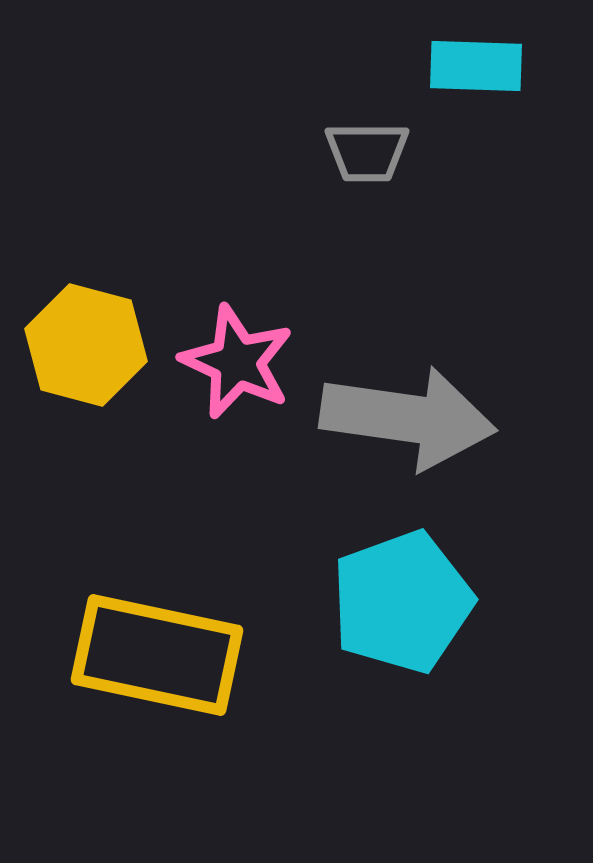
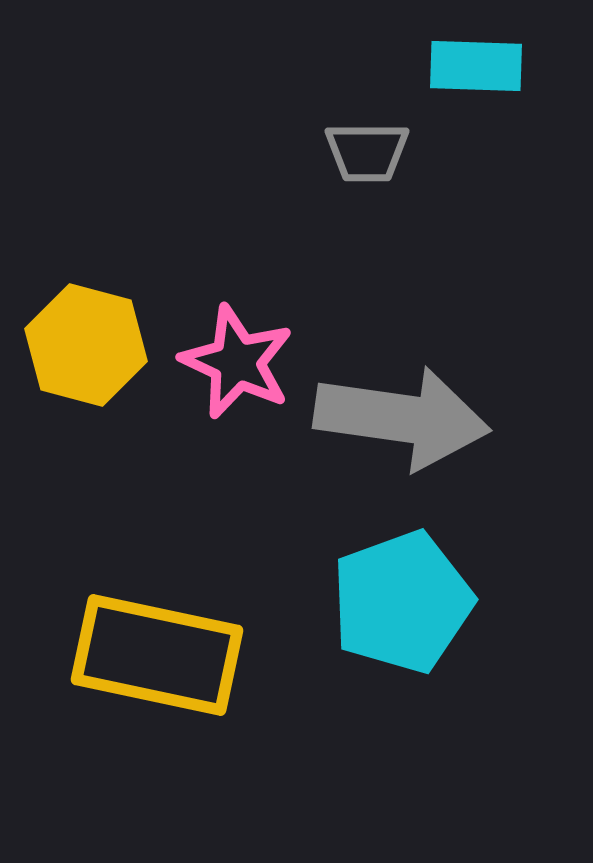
gray arrow: moved 6 px left
